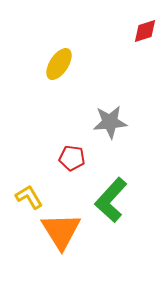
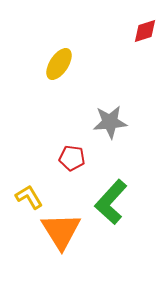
green L-shape: moved 2 px down
